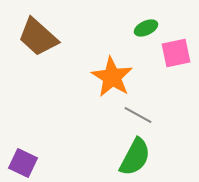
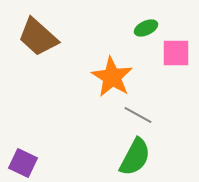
pink square: rotated 12 degrees clockwise
